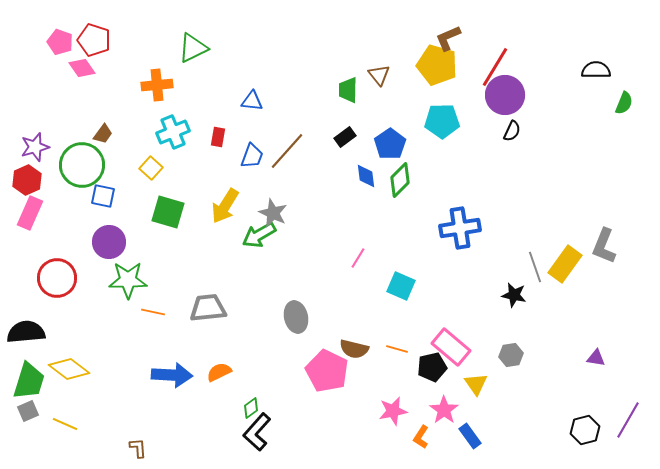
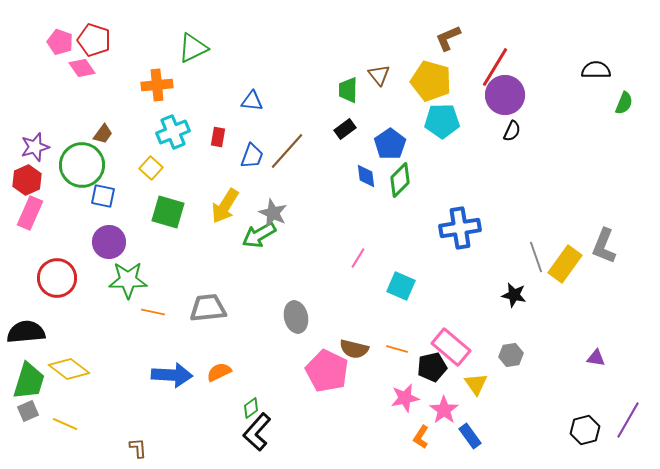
yellow pentagon at (437, 65): moved 6 px left, 16 px down
black rectangle at (345, 137): moved 8 px up
gray line at (535, 267): moved 1 px right, 10 px up
pink star at (393, 411): moved 12 px right, 13 px up
